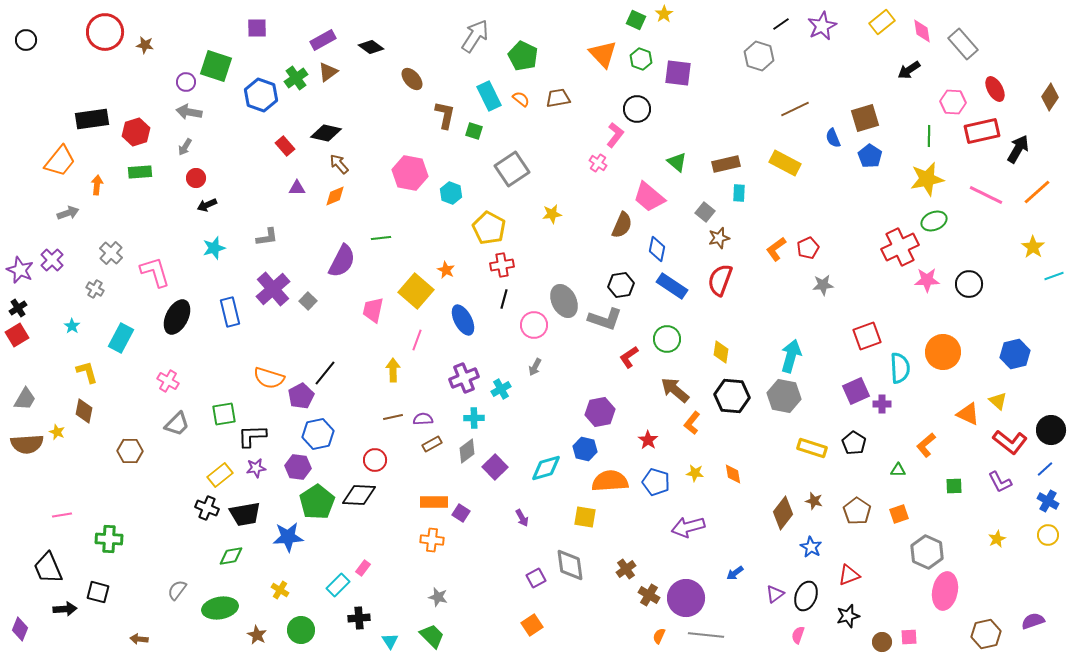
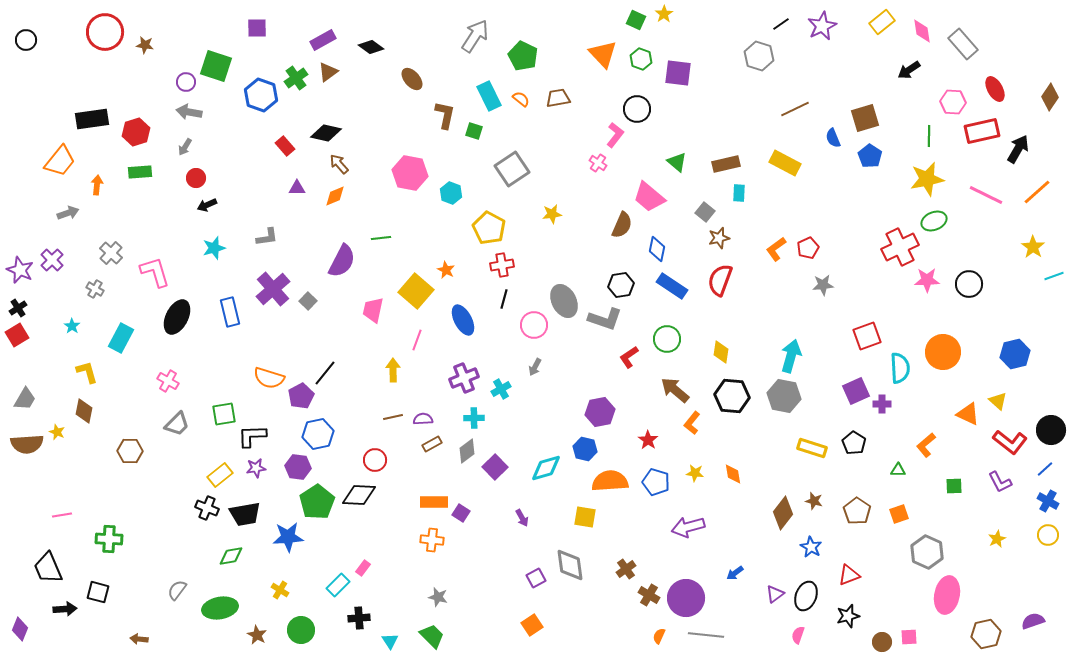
pink ellipse at (945, 591): moved 2 px right, 4 px down
